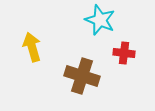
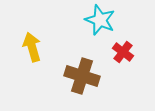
red cross: moved 1 px left, 1 px up; rotated 30 degrees clockwise
